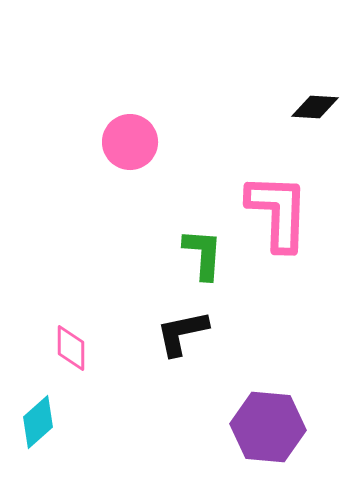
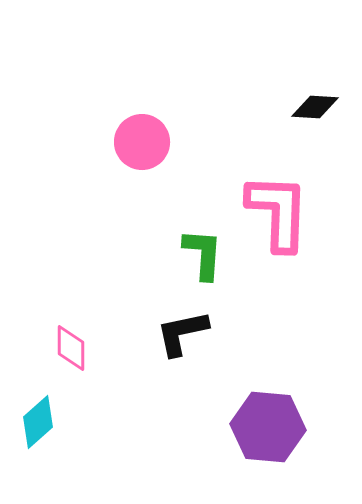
pink circle: moved 12 px right
